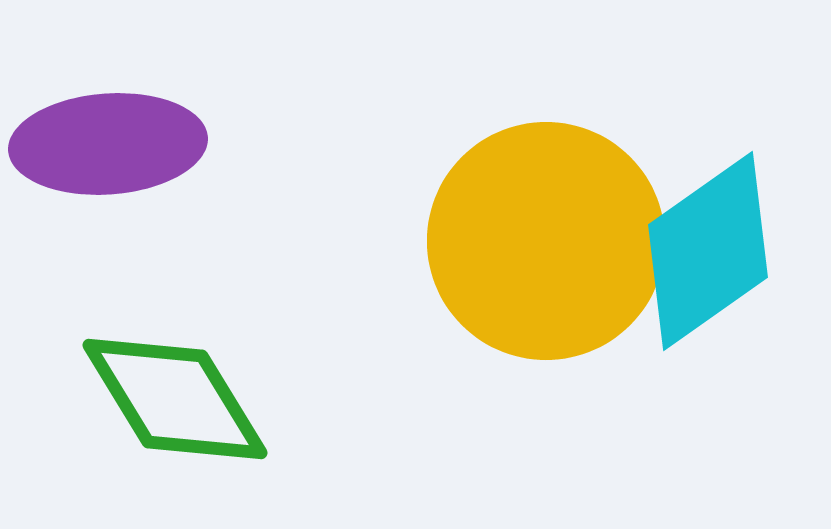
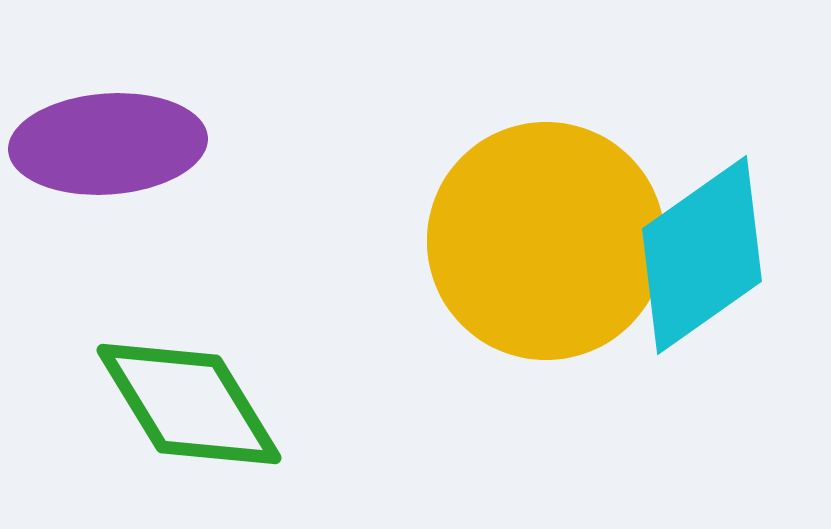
cyan diamond: moved 6 px left, 4 px down
green diamond: moved 14 px right, 5 px down
